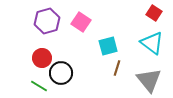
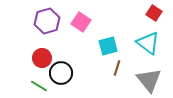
cyan triangle: moved 4 px left
